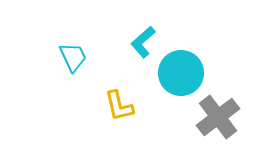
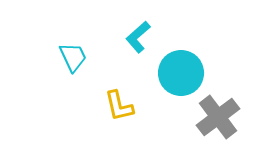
cyan L-shape: moved 5 px left, 5 px up
